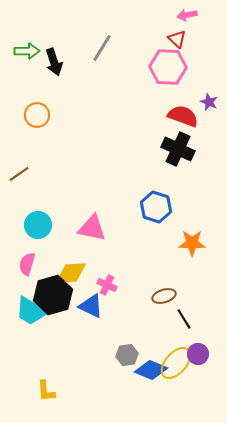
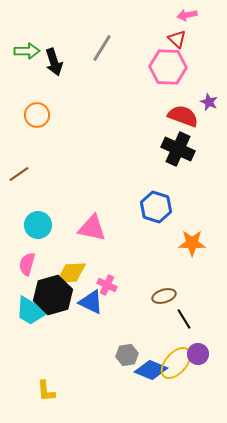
blue triangle: moved 4 px up
